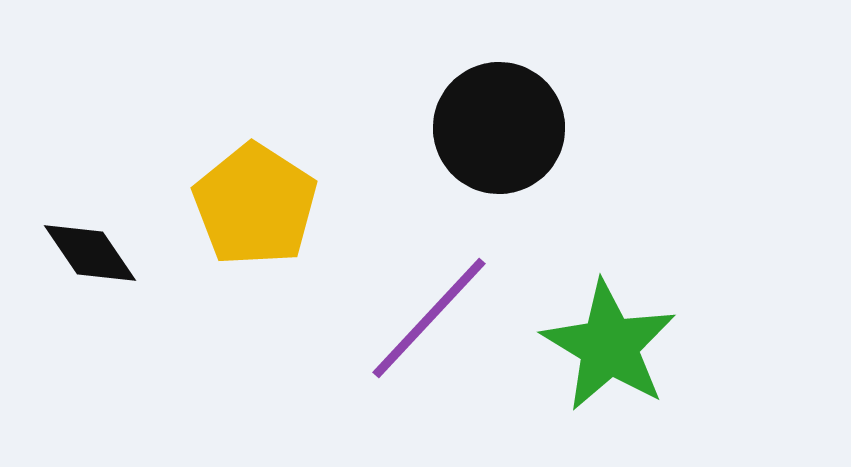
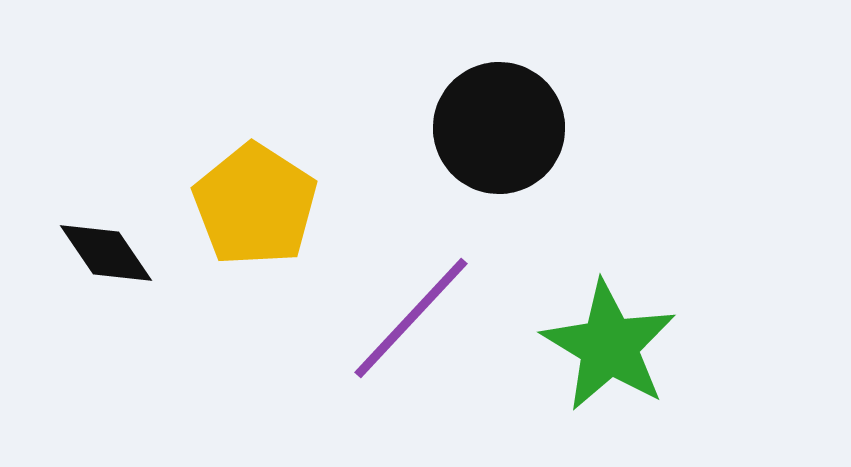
black diamond: moved 16 px right
purple line: moved 18 px left
